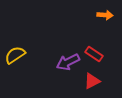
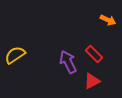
orange arrow: moved 3 px right, 5 px down; rotated 21 degrees clockwise
red rectangle: rotated 12 degrees clockwise
purple arrow: rotated 90 degrees clockwise
